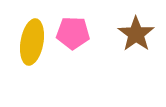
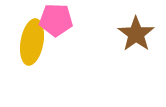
pink pentagon: moved 17 px left, 13 px up
